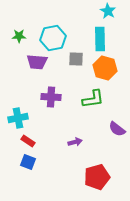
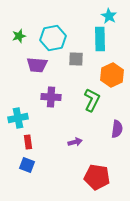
cyan star: moved 1 px right, 5 px down
green star: rotated 16 degrees counterclockwise
purple trapezoid: moved 3 px down
orange hexagon: moved 7 px right, 7 px down; rotated 20 degrees clockwise
green L-shape: moved 1 px left, 1 px down; rotated 55 degrees counterclockwise
purple semicircle: rotated 120 degrees counterclockwise
red rectangle: moved 1 px down; rotated 48 degrees clockwise
blue square: moved 1 px left, 3 px down
red pentagon: rotated 25 degrees clockwise
